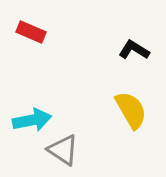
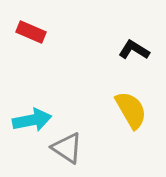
gray triangle: moved 4 px right, 2 px up
